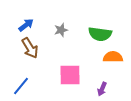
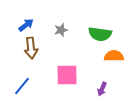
brown arrow: moved 1 px right; rotated 25 degrees clockwise
orange semicircle: moved 1 px right, 1 px up
pink square: moved 3 px left
blue line: moved 1 px right
